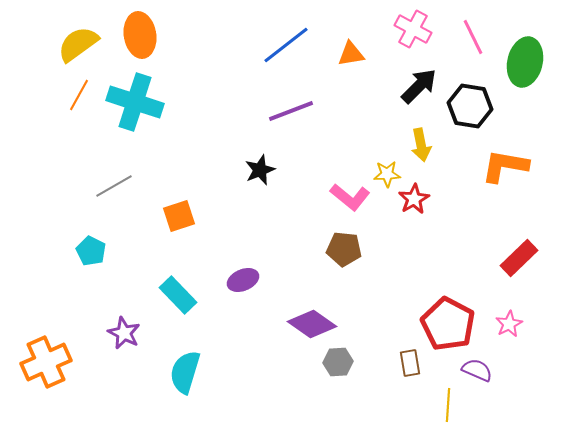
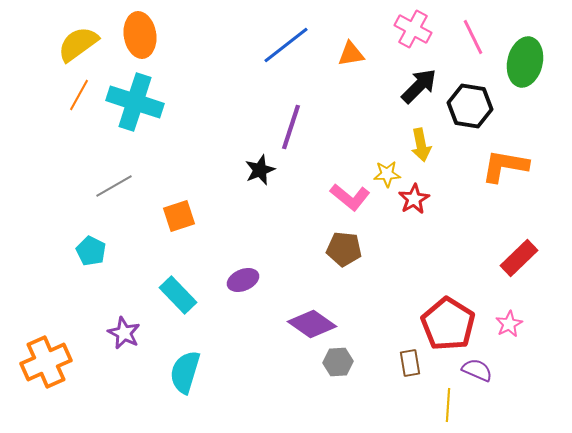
purple line: moved 16 px down; rotated 51 degrees counterclockwise
red pentagon: rotated 4 degrees clockwise
